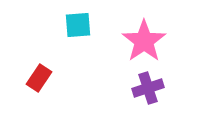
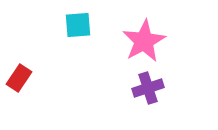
pink star: rotated 6 degrees clockwise
red rectangle: moved 20 px left
